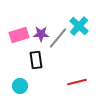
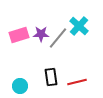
black rectangle: moved 15 px right, 17 px down
